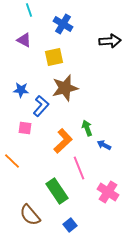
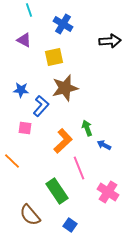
blue square: rotated 16 degrees counterclockwise
